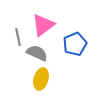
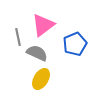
yellow ellipse: rotated 15 degrees clockwise
